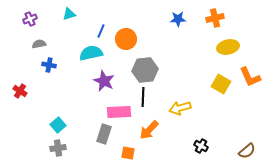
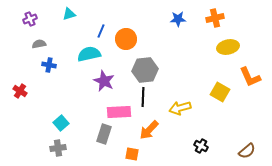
cyan semicircle: moved 2 px left, 1 px down
yellow square: moved 1 px left, 8 px down
cyan square: moved 3 px right, 2 px up
orange square: moved 4 px right, 1 px down
